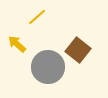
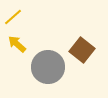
yellow line: moved 24 px left
brown square: moved 4 px right
